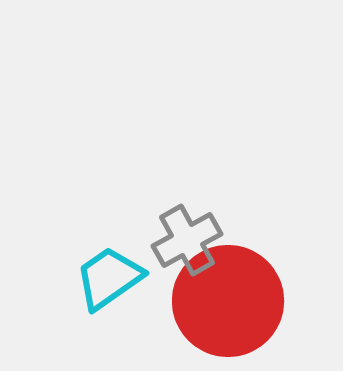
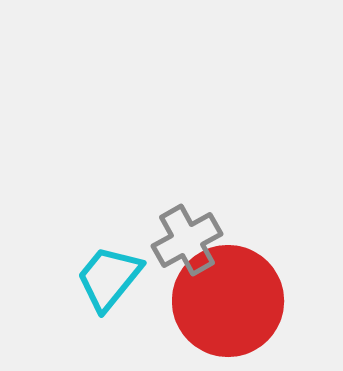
cyan trapezoid: rotated 16 degrees counterclockwise
